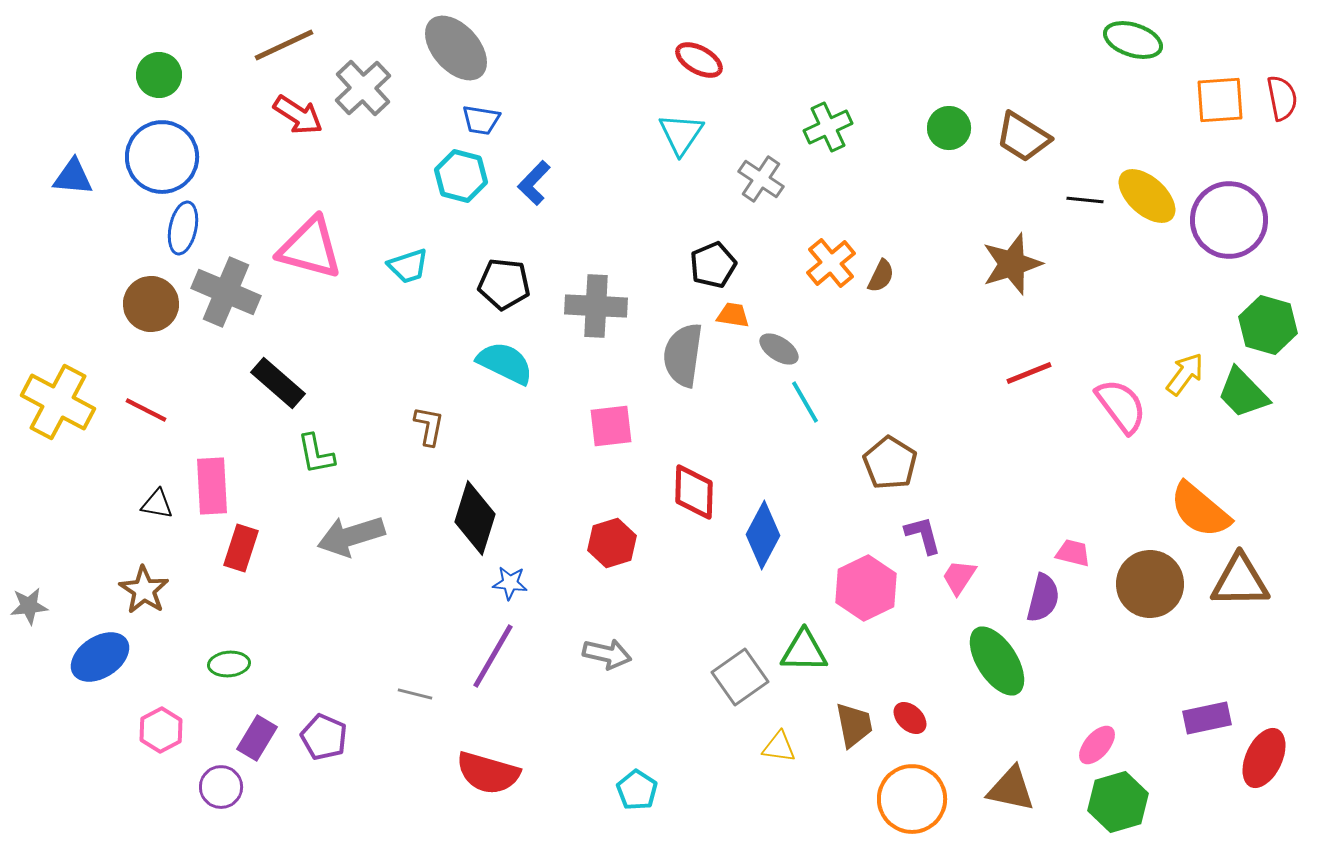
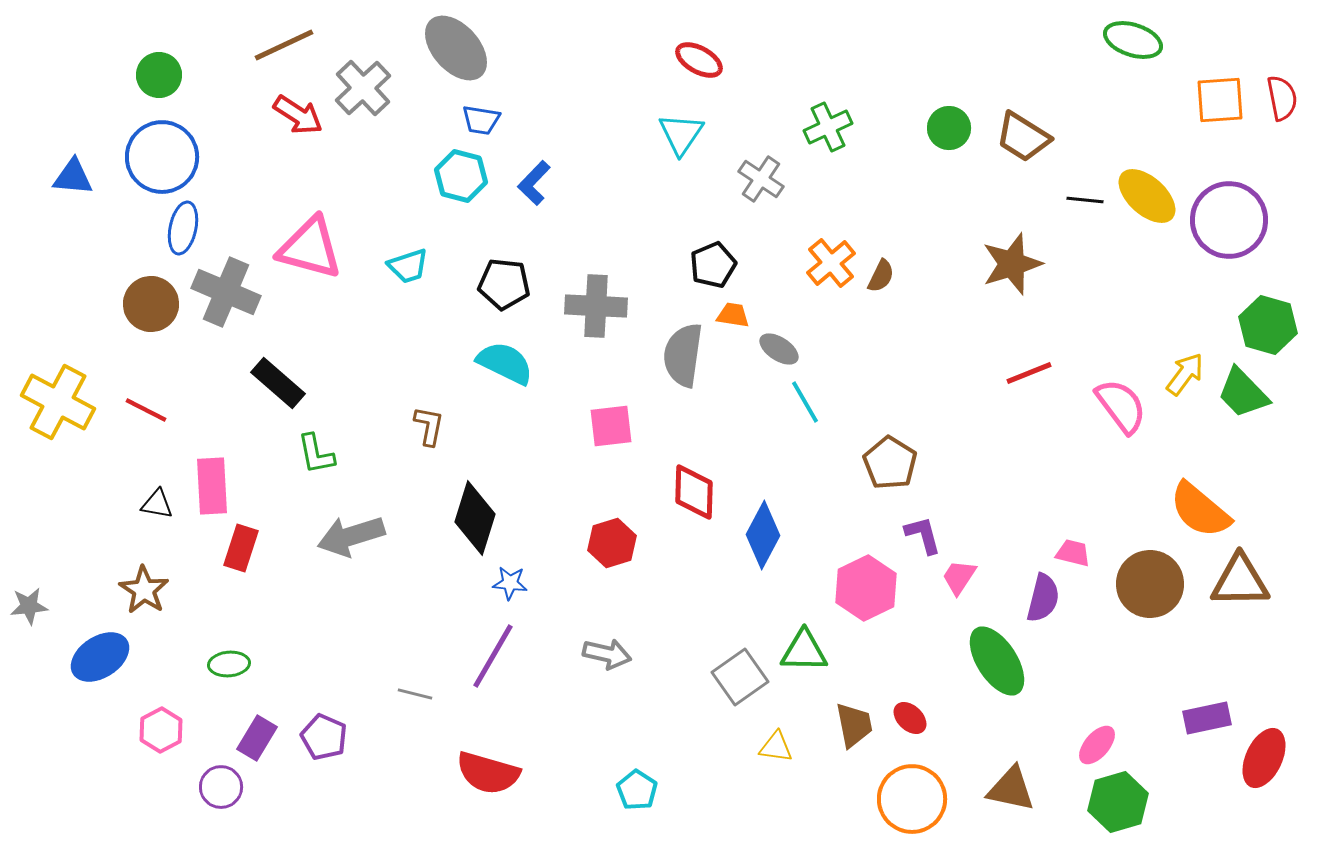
yellow triangle at (779, 747): moved 3 px left
